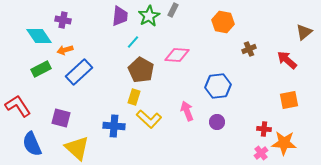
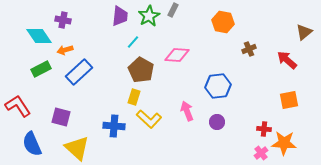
purple square: moved 1 px up
